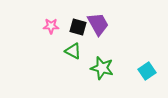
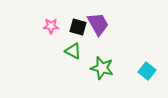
cyan square: rotated 18 degrees counterclockwise
